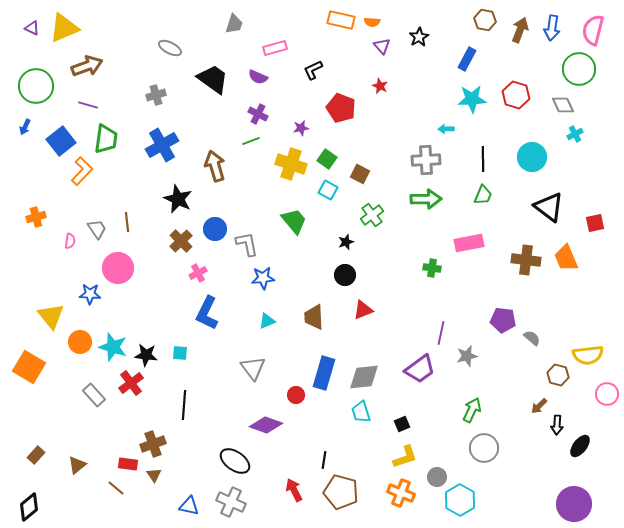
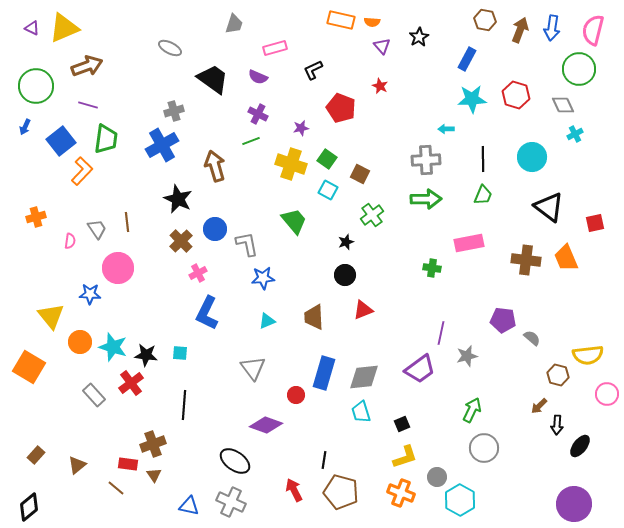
gray cross at (156, 95): moved 18 px right, 16 px down
